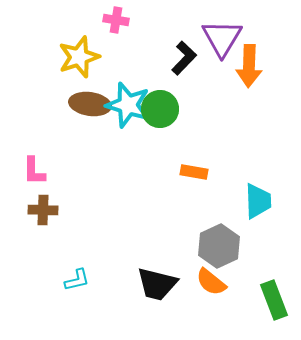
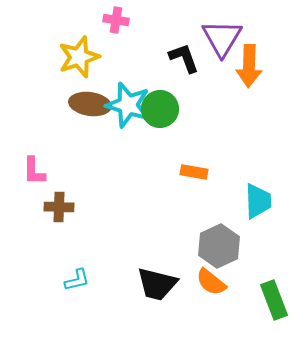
black L-shape: rotated 64 degrees counterclockwise
brown cross: moved 16 px right, 3 px up
